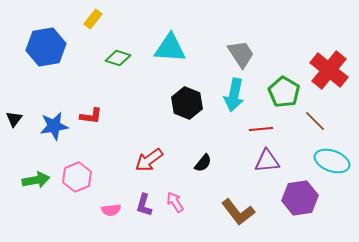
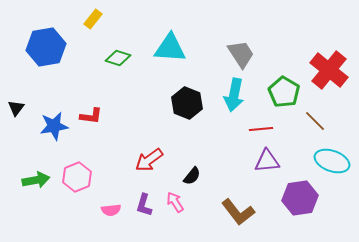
black triangle: moved 2 px right, 11 px up
black semicircle: moved 11 px left, 13 px down
